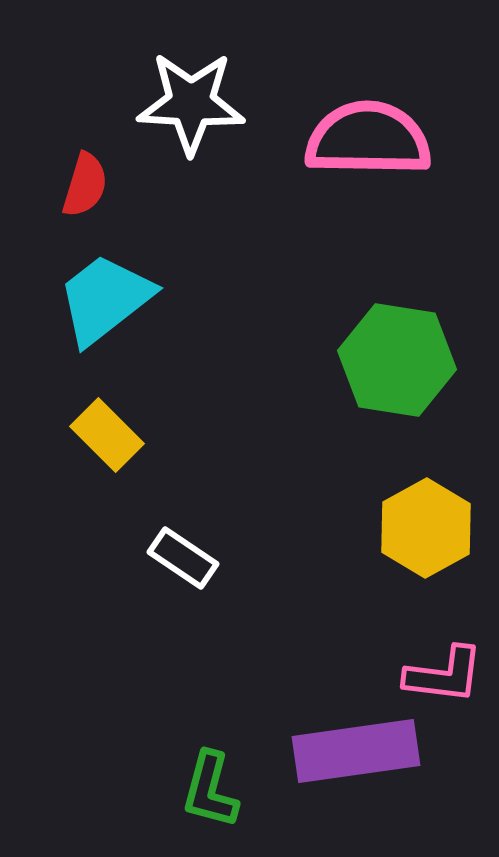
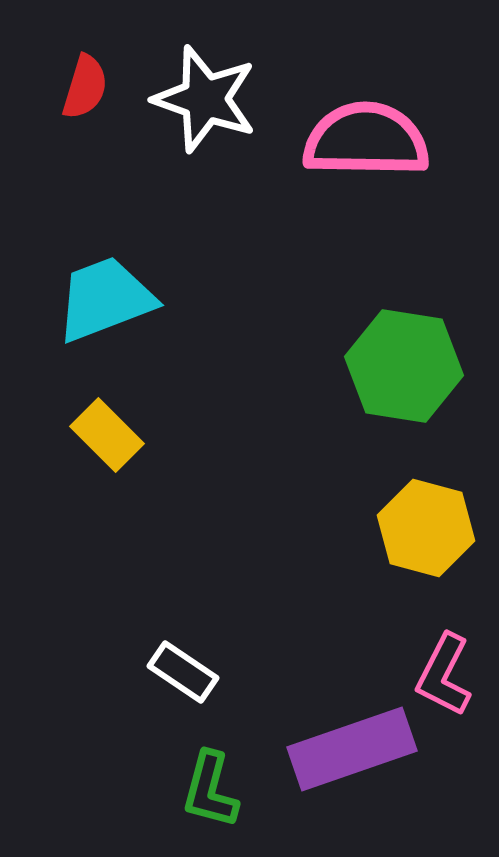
white star: moved 14 px right, 4 px up; rotated 16 degrees clockwise
pink semicircle: moved 2 px left, 1 px down
red semicircle: moved 98 px up
cyan trapezoid: rotated 17 degrees clockwise
green hexagon: moved 7 px right, 6 px down
yellow hexagon: rotated 16 degrees counterclockwise
white rectangle: moved 114 px down
pink L-shape: rotated 110 degrees clockwise
purple rectangle: moved 4 px left, 2 px up; rotated 11 degrees counterclockwise
